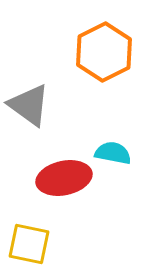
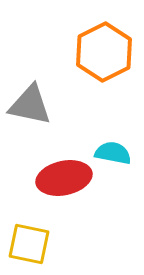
gray triangle: moved 1 px right; rotated 24 degrees counterclockwise
